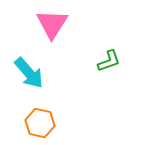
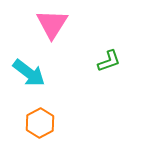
cyan arrow: rotated 12 degrees counterclockwise
orange hexagon: rotated 20 degrees clockwise
